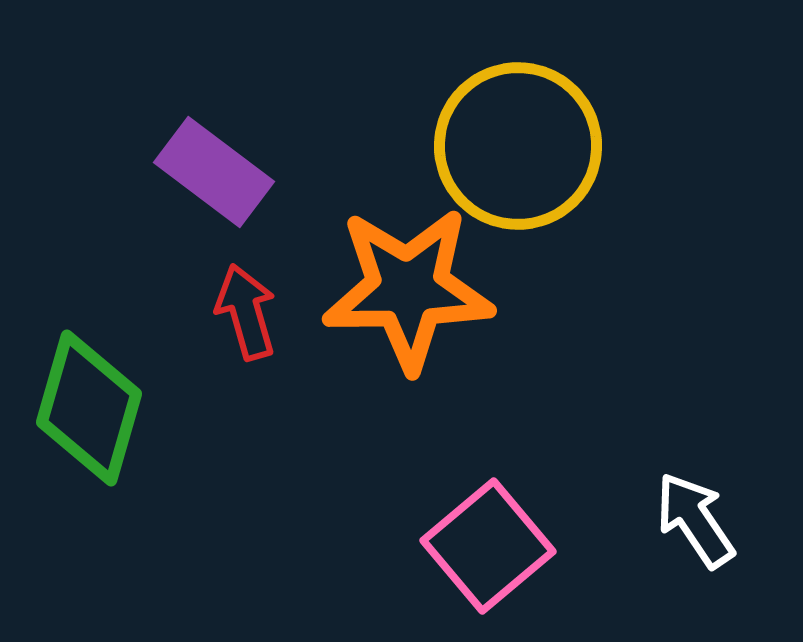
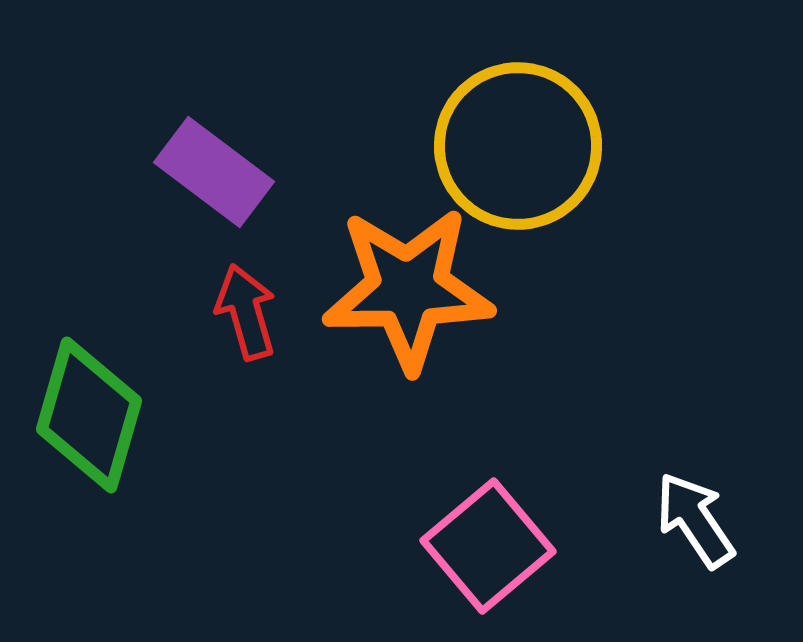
green diamond: moved 7 px down
